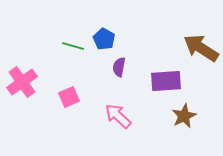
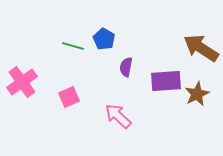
purple semicircle: moved 7 px right
brown star: moved 13 px right, 22 px up
